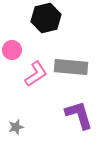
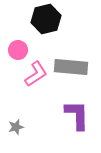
black hexagon: moved 1 px down
pink circle: moved 6 px right
purple L-shape: moved 2 px left; rotated 16 degrees clockwise
